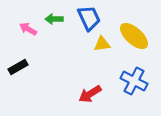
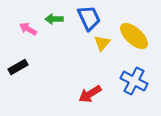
yellow triangle: moved 1 px up; rotated 42 degrees counterclockwise
